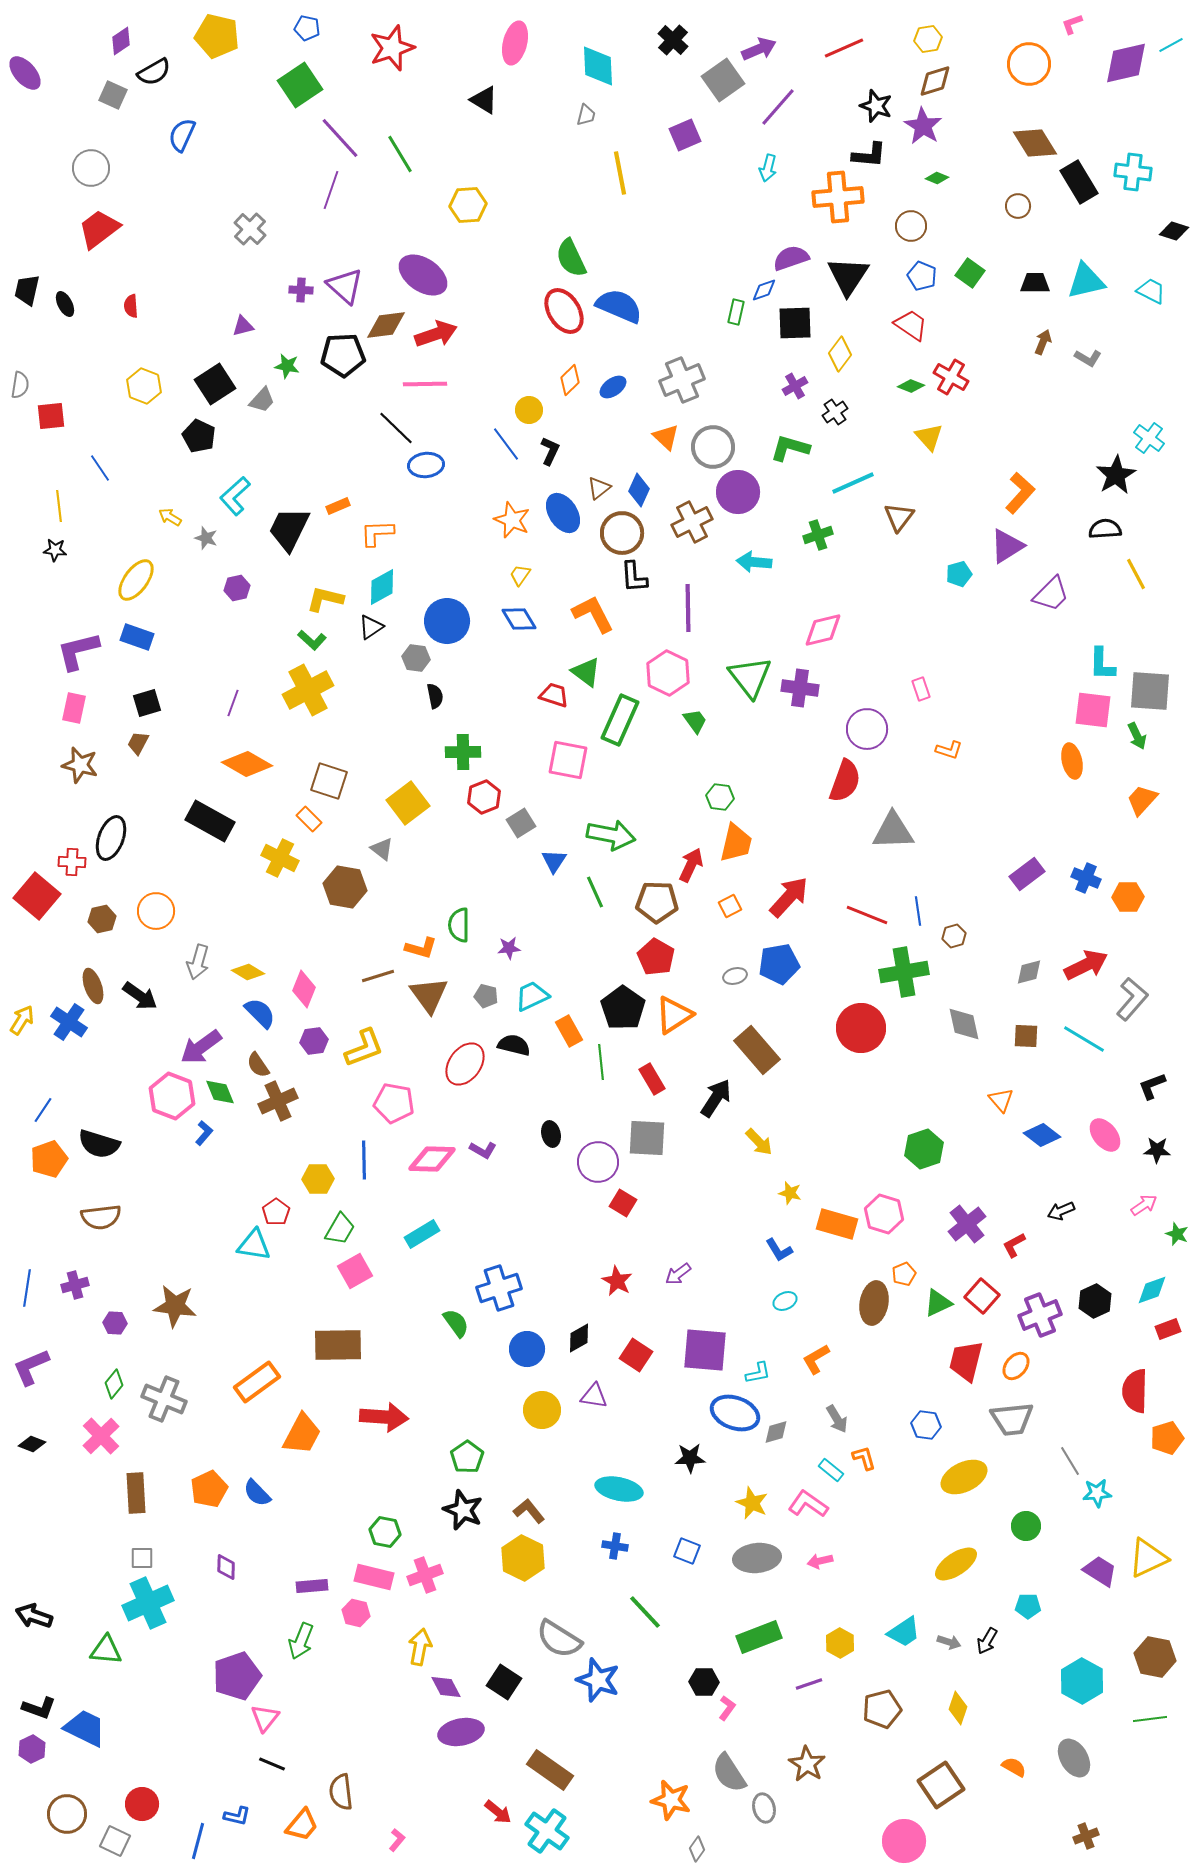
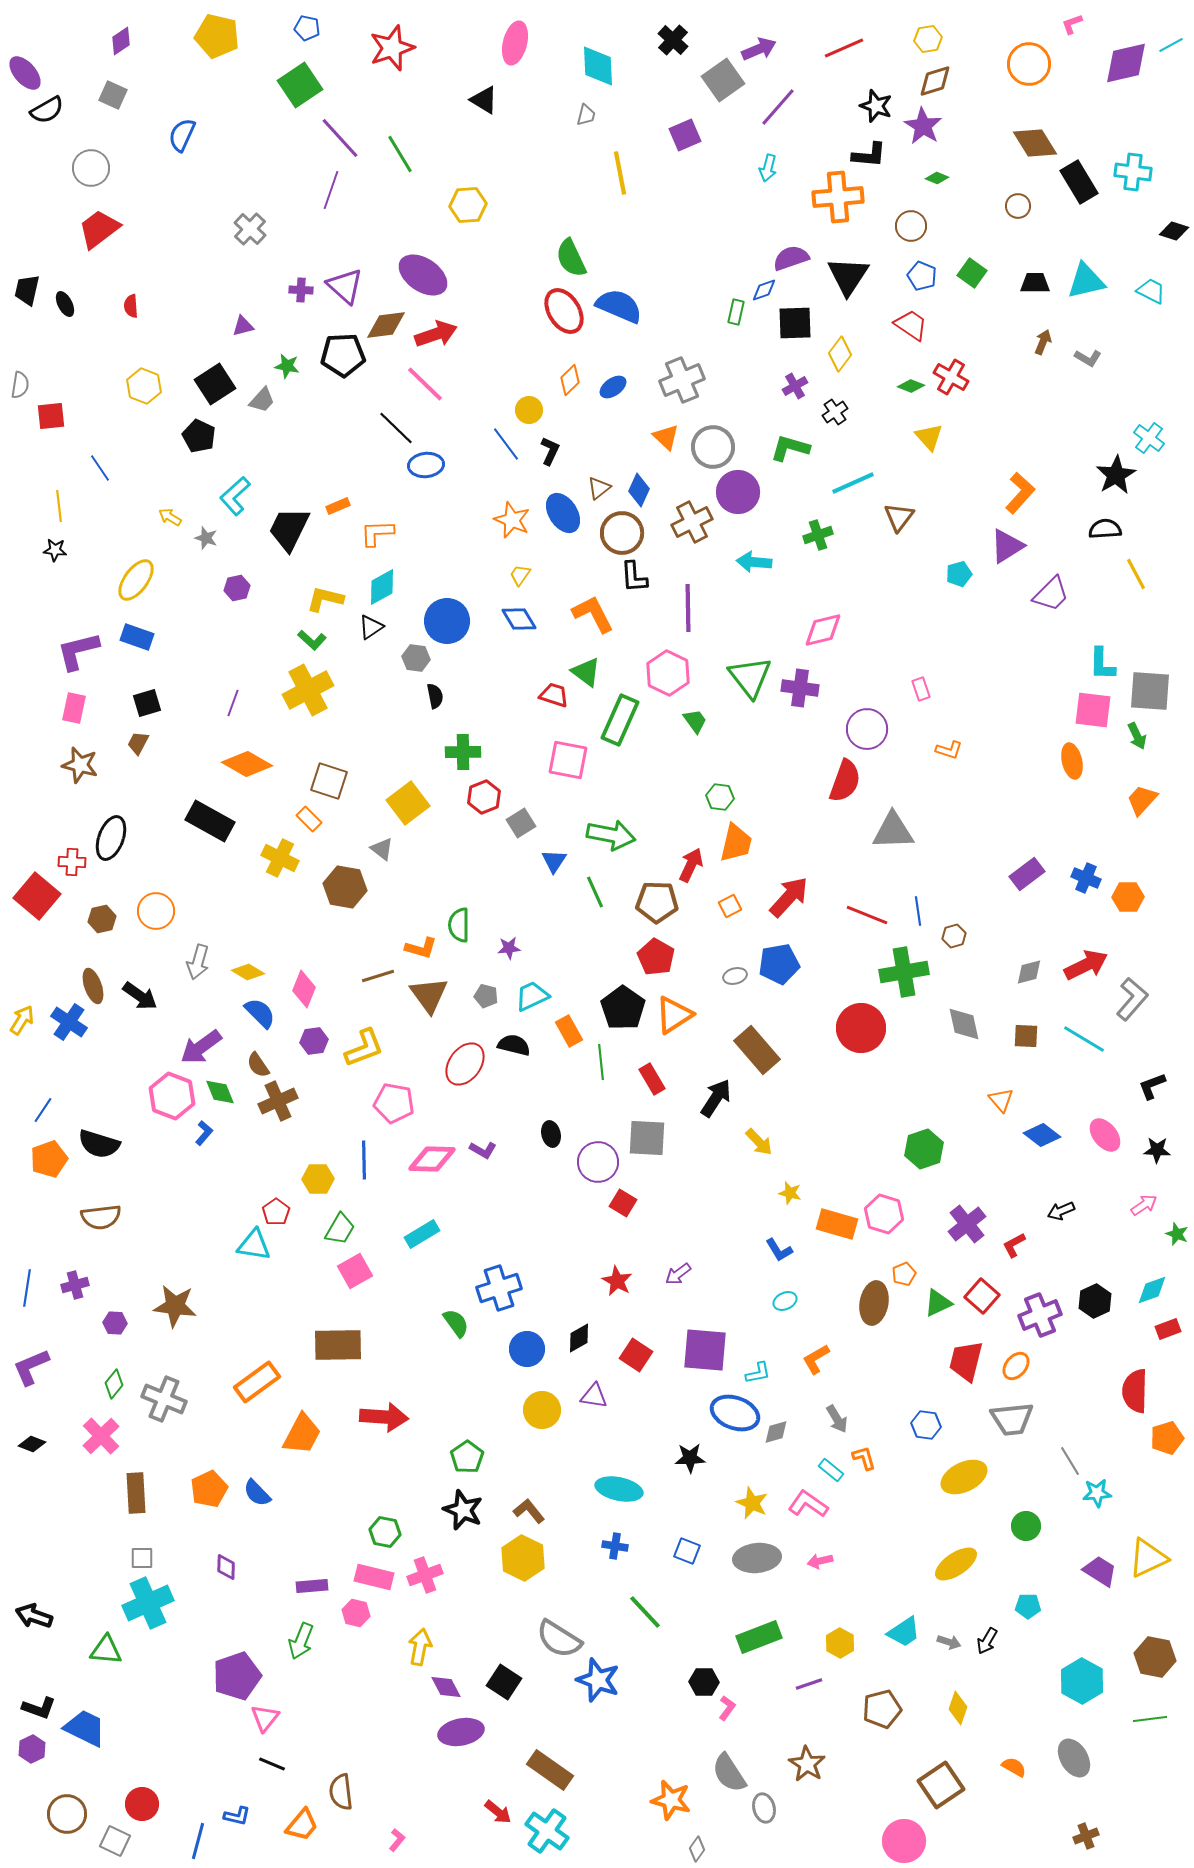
black semicircle at (154, 72): moved 107 px left, 38 px down
green square at (970, 273): moved 2 px right
pink line at (425, 384): rotated 45 degrees clockwise
